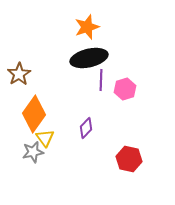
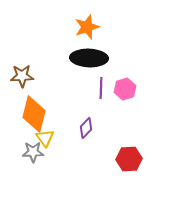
black ellipse: rotated 15 degrees clockwise
brown star: moved 3 px right, 2 px down; rotated 30 degrees clockwise
purple line: moved 8 px down
orange diamond: rotated 21 degrees counterclockwise
gray star: rotated 10 degrees clockwise
red hexagon: rotated 15 degrees counterclockwise
